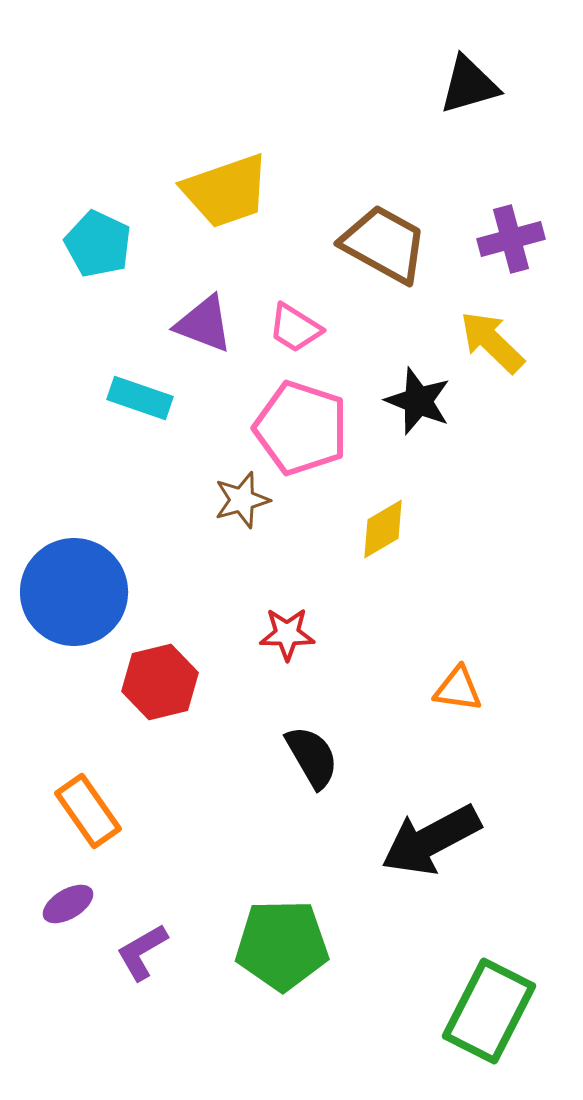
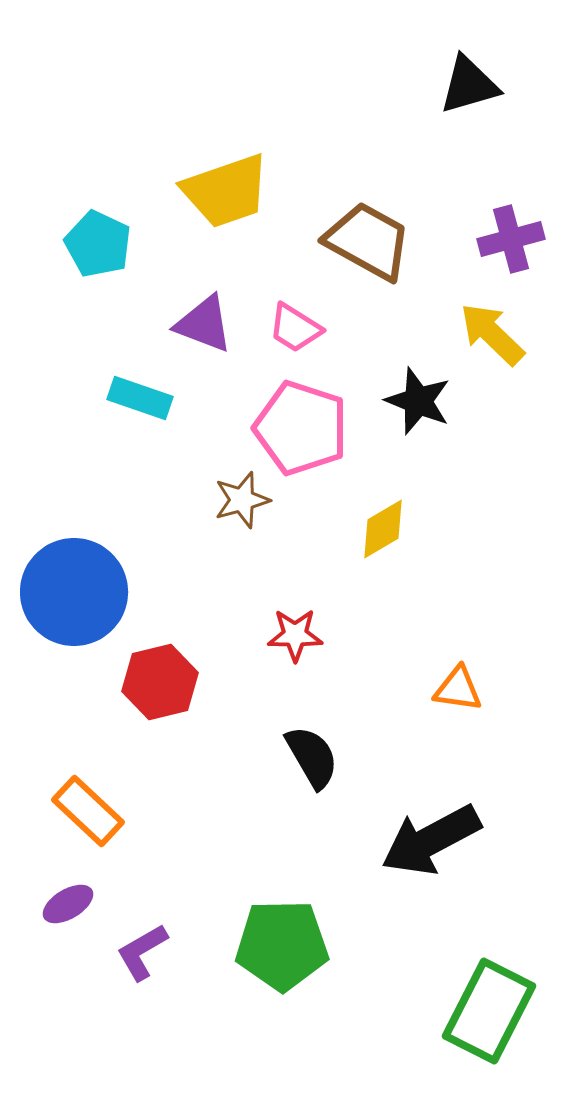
brown trapezoid: moved 16 px left, 3 px up
yellow arrow: moved 8 px up
red star: moved 8 px right, 1 px down
orange rectangle: rotated 12 degrees counterclockwise
